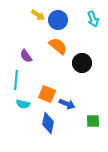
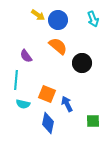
blue arrow: rotated 140 degrees counterclockwise
